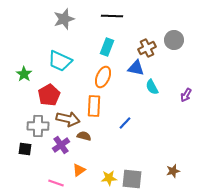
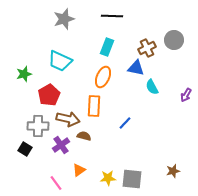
green star: rotated 21 degrees clockwise
black square: rotated 24 degrees clockwise
yellow star: moved 1 px left
pink line: rotated 35 degrees clockwise
